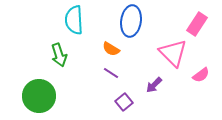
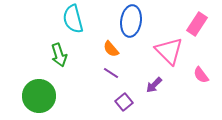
cyan semicircle: moved 1 px left, 1 px up; rotated 12 degrees counterclockwise
orange semicircle: rotated 18 degrees clockwise
pink triangle: moved 4 px left, 2 px up
pink semicircle: rotated 90 degrees clockwise
